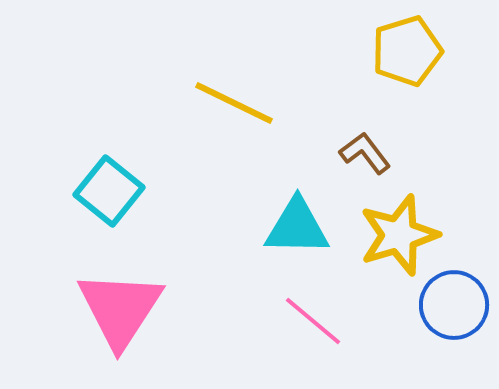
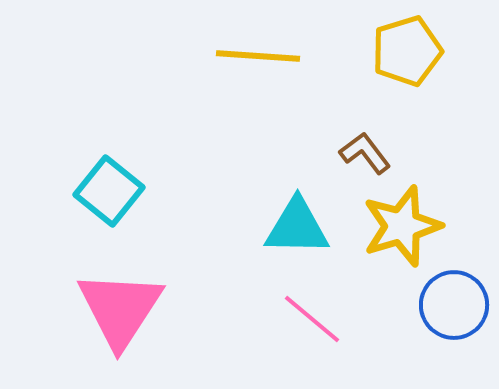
yellow line: moved 24 px right, 47 px up; rotated 22 degrees counterclockwise
yellow star: moved 3 px right, 9 px up
pink line: moved 1 px left, 2 px up
